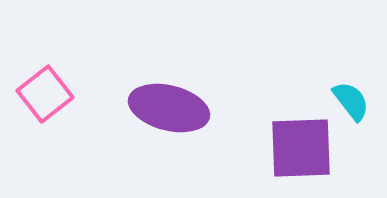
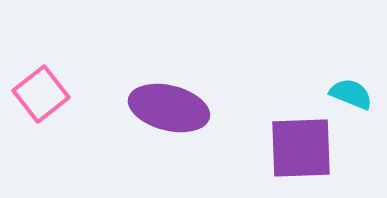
pink square: moved 4 px left
cyan semicircle: moved 7 px up; rotated 30 degrees counterclockwise
